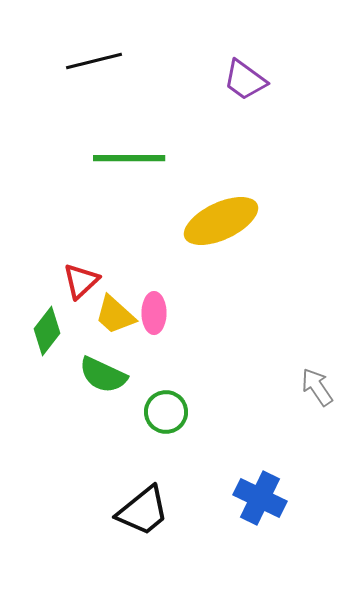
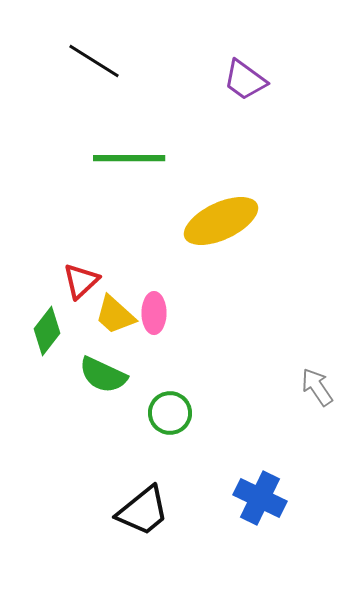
black line: rotated 46 degrees clockwise
green circle: moved 4 px right, 1 px down
